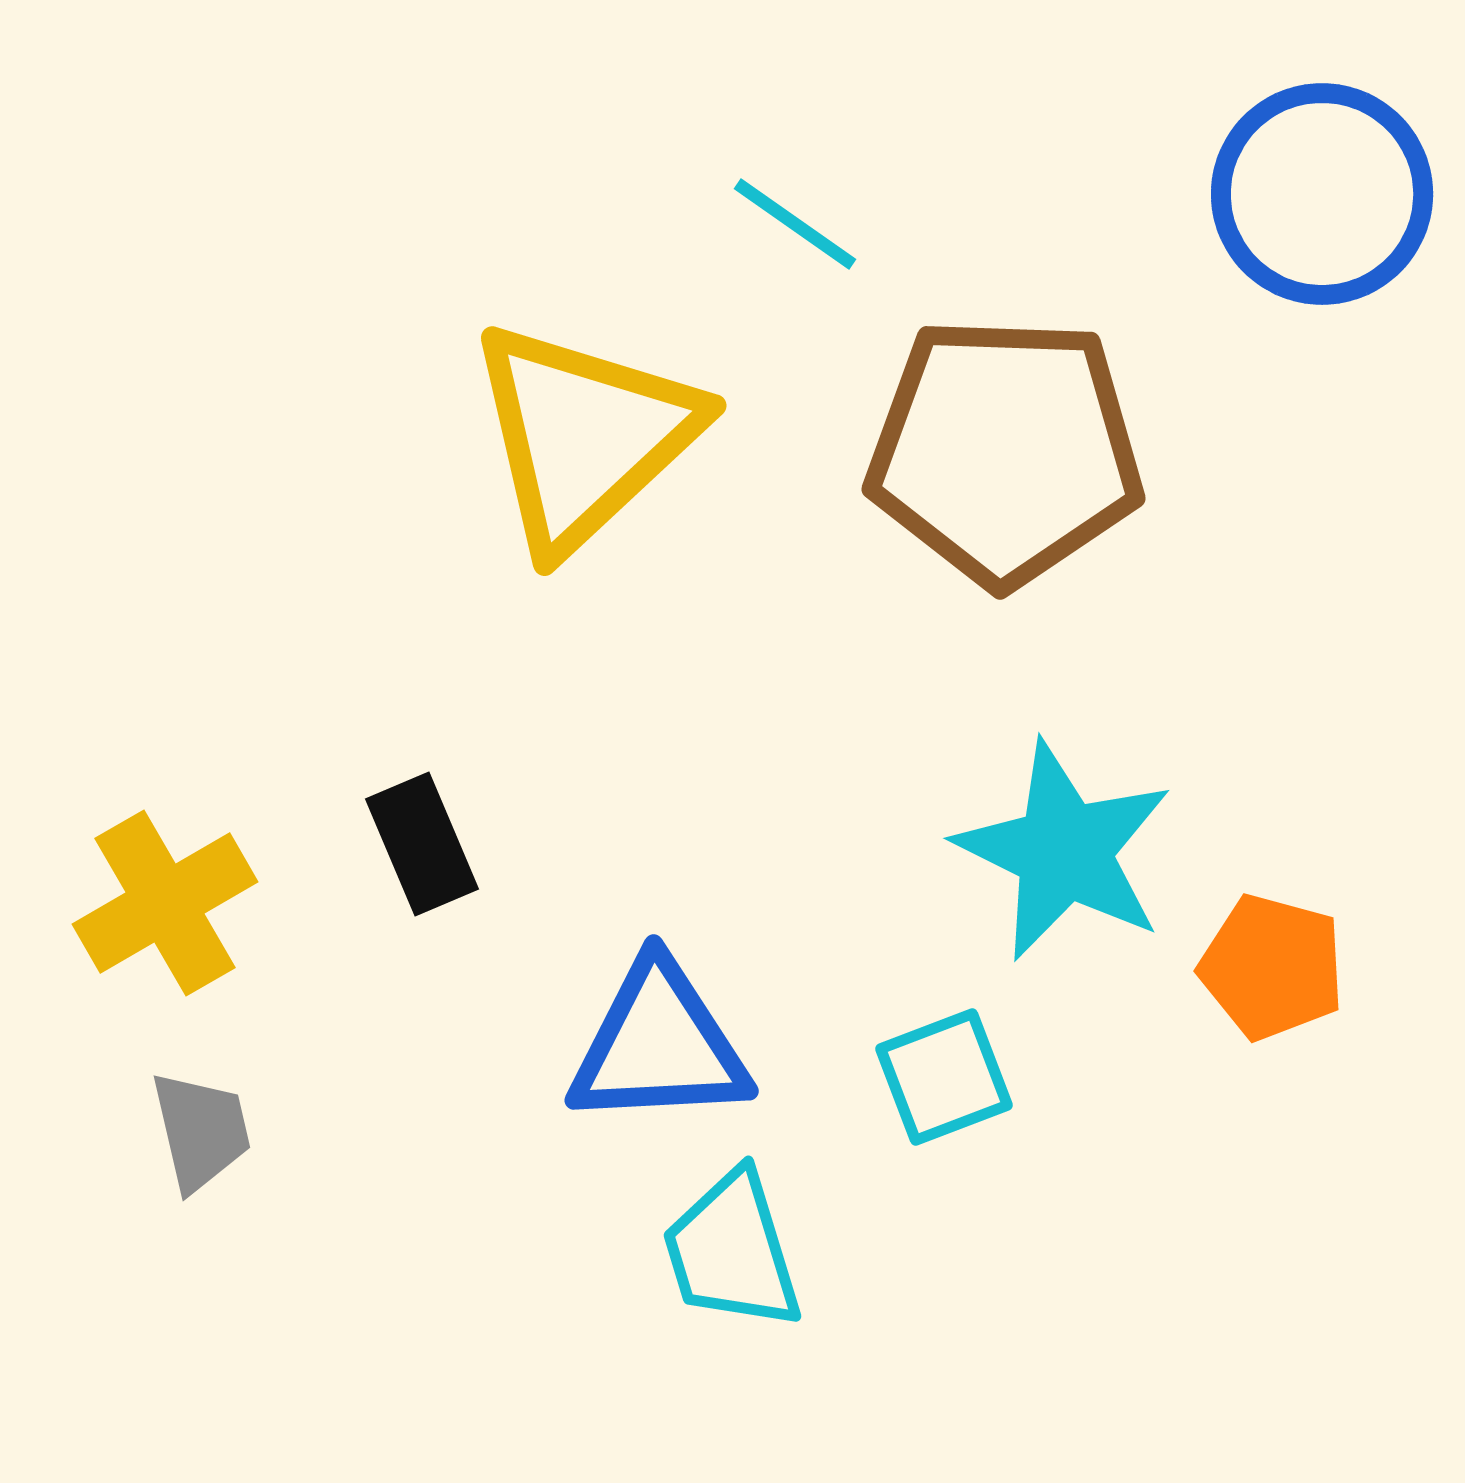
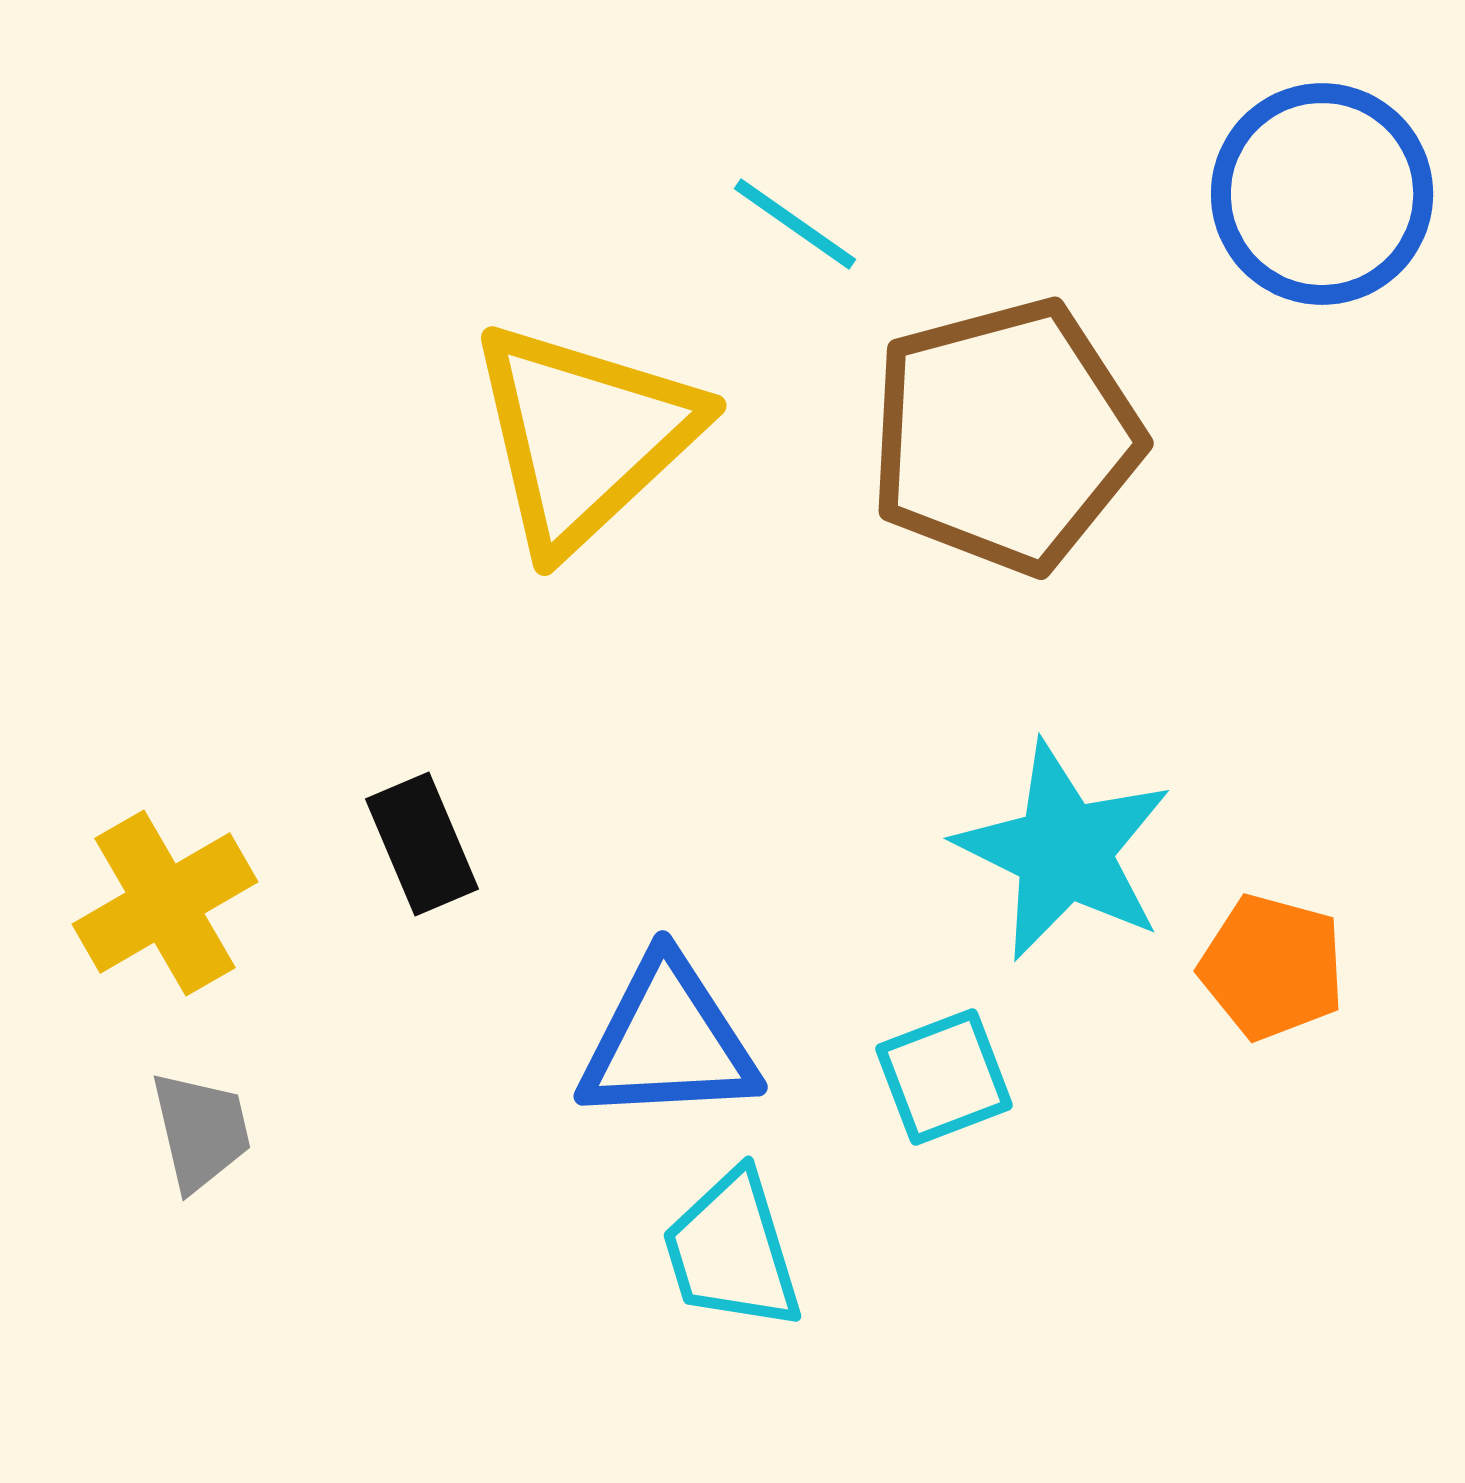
brown pentagon: moved 15 px up; rotated 17 degrees counterclockwise
blue triangle: moved 9 px right, 4 px up
